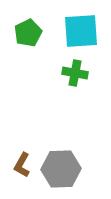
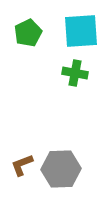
brown L-shape: rotated 40 degrees clockwise
